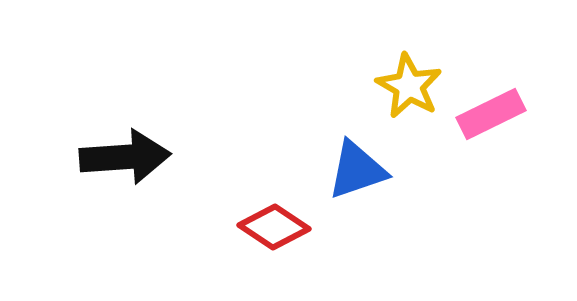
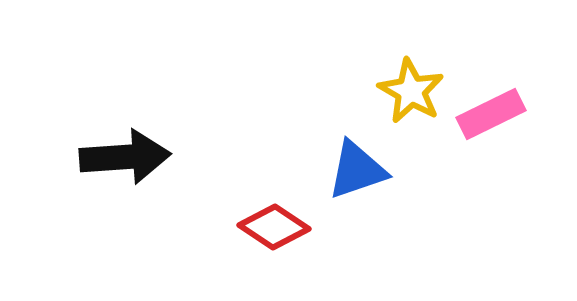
yellow star: moved 2 px right, 5 px down
